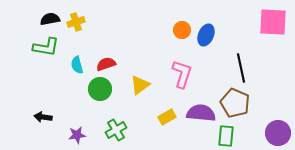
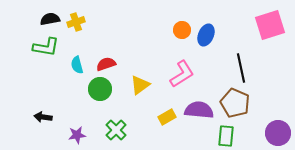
pink square: moved 3 px left, 3 px down; rotated 20 degrees counterclockwise
pink L-shape: rotated 40 degrees clockwise
purple semicircle: moved 2 px left, 3 px up
green cross: rotated 15 degrees counterclockwise
